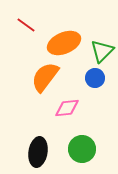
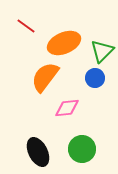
red line: moved 1 px down
black ellipse: rotated 36 degrees counterclockwise
